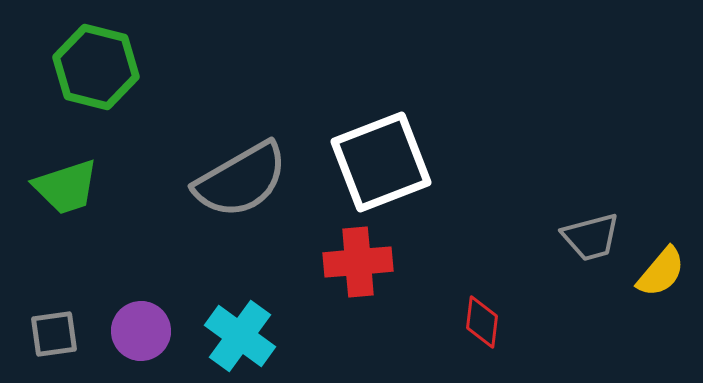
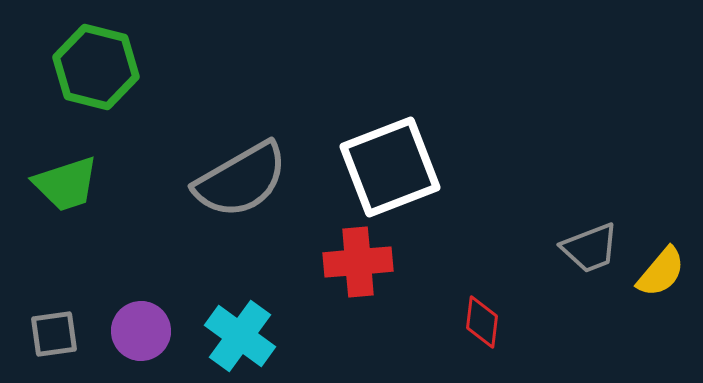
white square: moved 9 px right, 5 px down
green trapezoid: moved 3 px up
gray trapezoid: moved 1 px left, 11 px down; rotated 6 degrees counterclockwise
